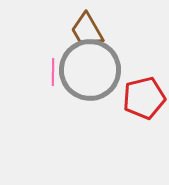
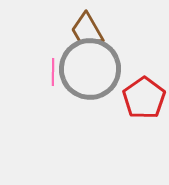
gray circle: moved 1 px up
red pentagon: rotated 21 degrees counterclockwise
